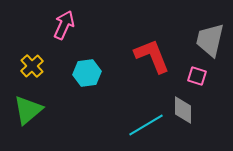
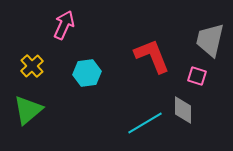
cyan line: moved 1 px left, 2 px up
